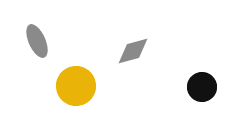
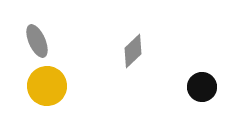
gray diamond: rotated 28 degrees counterclockwise
yellow circle: moved 29 px left
